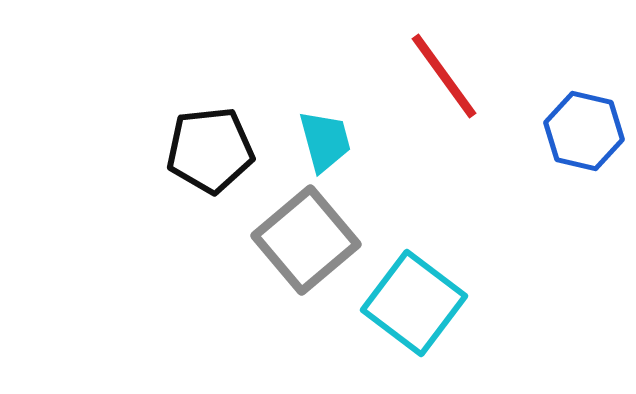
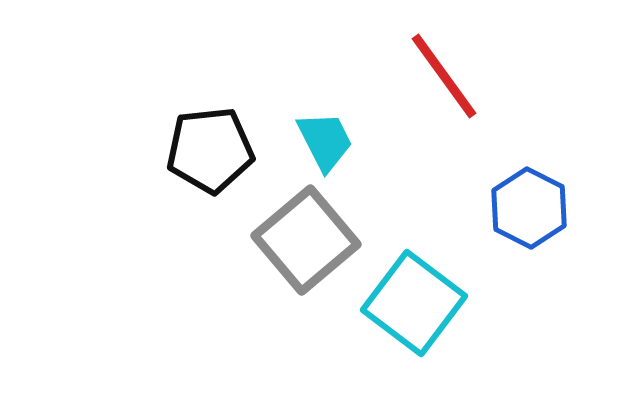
blue hexagon: moved 55 px left, 77 px down; rotated 14 degrees clockwise
cyan trapezoid: rotated 12 degrees counterclockwise
